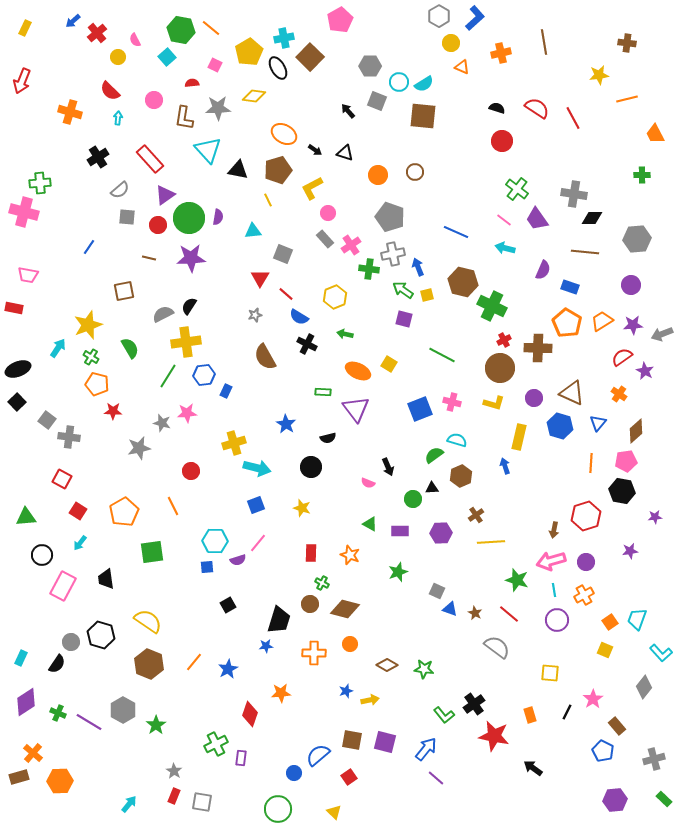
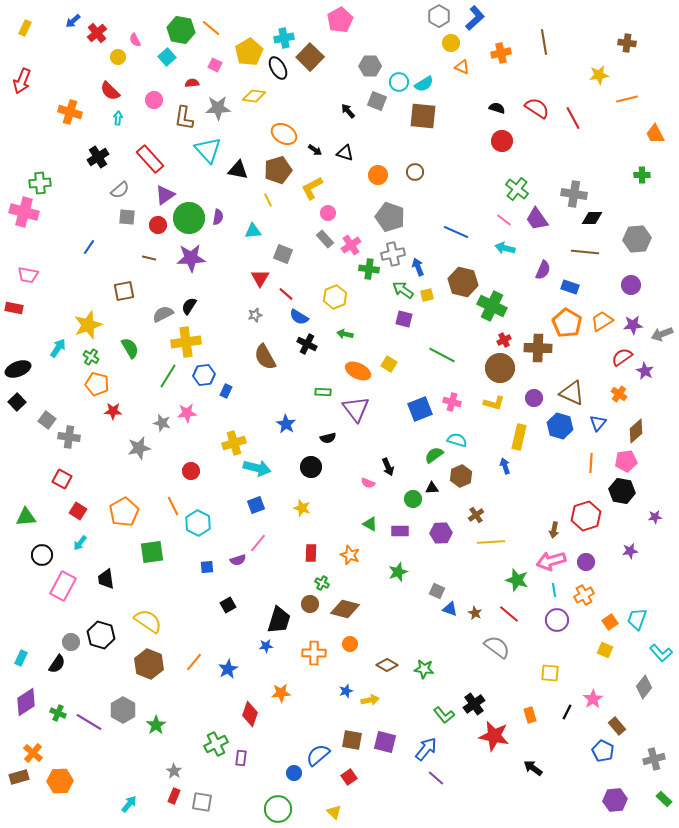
cyan hexagon at (215, 541): moved 17 px left, 18 px up; rotated 25 degrees clockwise
